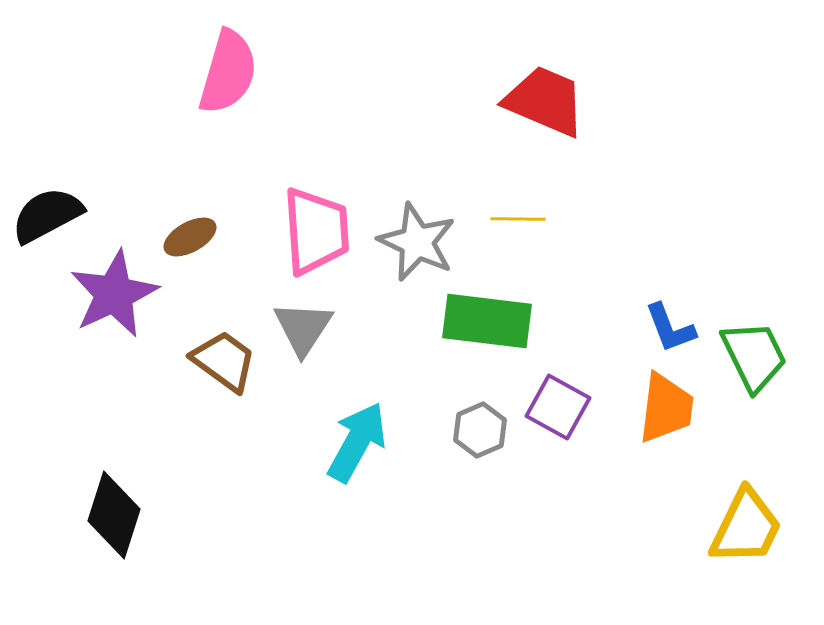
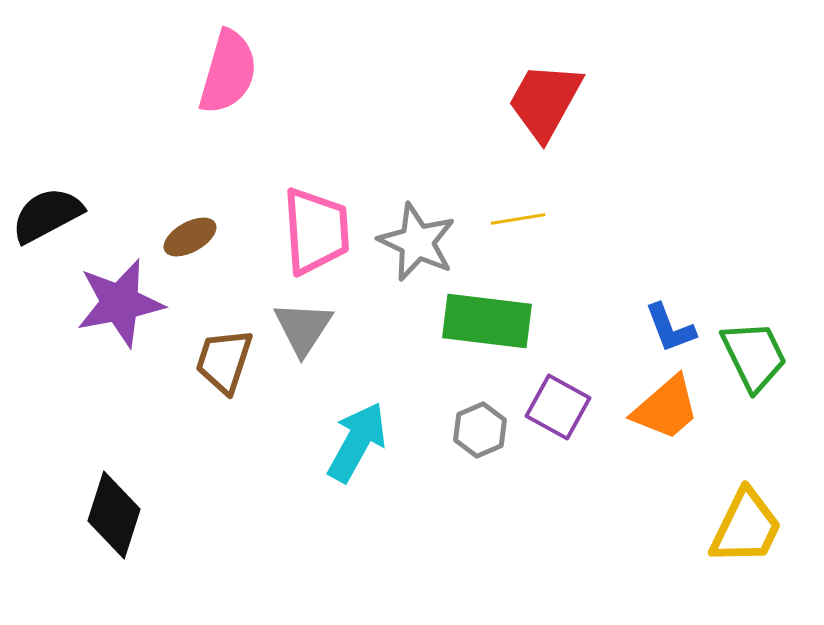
red trapezoid: rotated 84 degrees counterclockwise
yellow line: rotated 10 degrees counterclockwise
purple star: moved 6 px right, 9 px down; rotated 14 degrees clockwise
brown trapezoid: rotated 108 degrees counterclockwise
orange trapezoid: rotated 42 degrees clockwise
